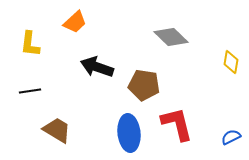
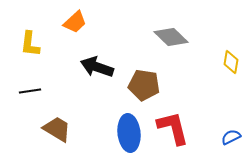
red L-shape: moved 4 px left, 4 px down
brown trapezoid: moved 1 px up
